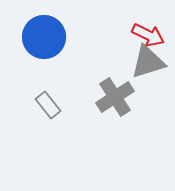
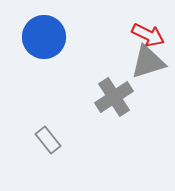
gray cross: moved 1 px left
gray rectangle: moved 35 px down
